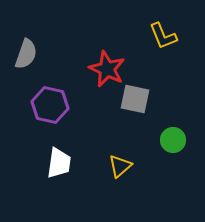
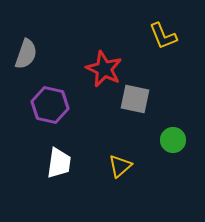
red star: moved 3 px left
